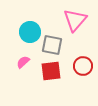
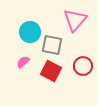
red square: rotated 35 degrees clockwise
